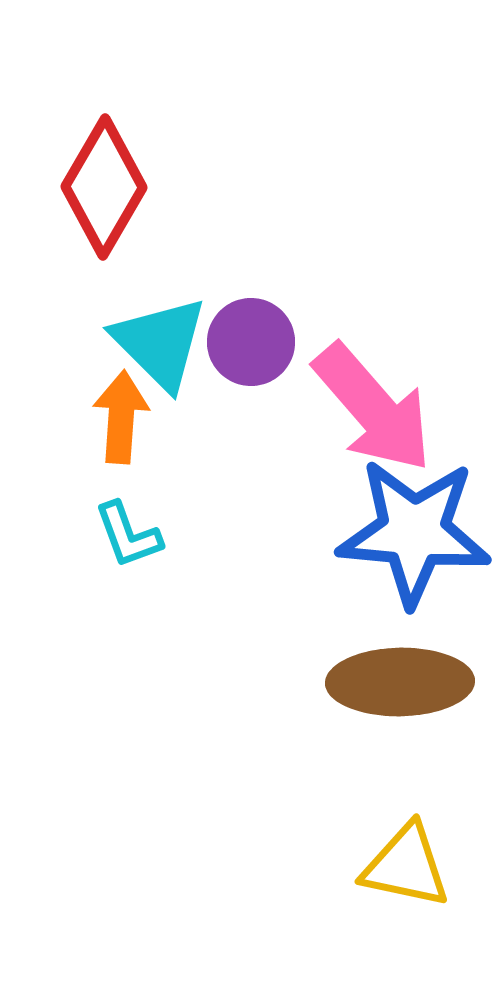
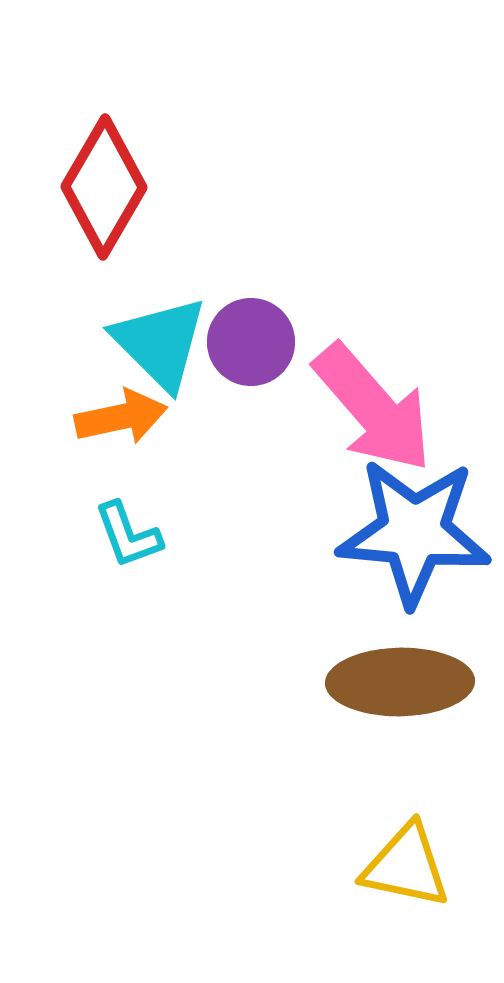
orange arrow: rotated 74 degrees clockwise
